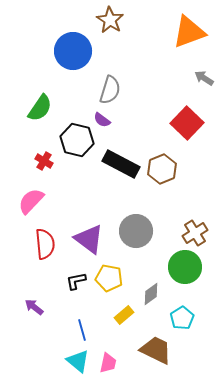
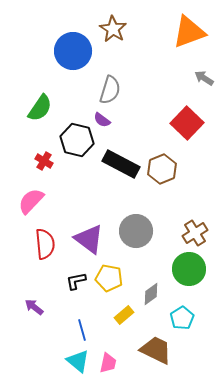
brown star: moved 3 px right, 9 px down
green circle: moved 4 px right, 2 px down
